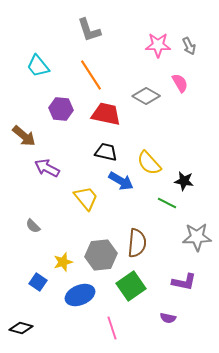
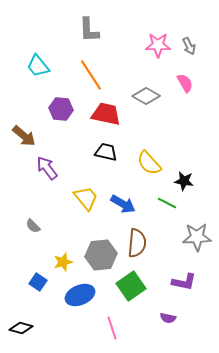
gray L-shape: rotated 16 degrees clockwise
pink semicircle: moved 5 px right
purple arrow: rotated 25 degrees clockwise
blue arrow: moved 2 px right, 23 px down
